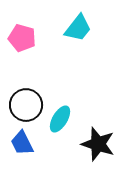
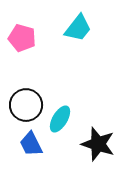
blue trapezoid: moved 9 px right, 1 px down
